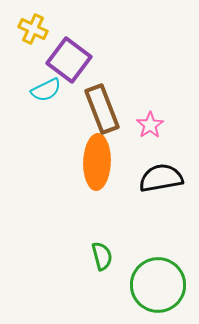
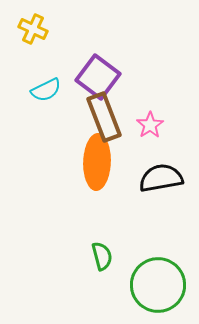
purple square: moved 29 px right, 17 px down
brown rectangle: moved 2 px right, 8 px down
